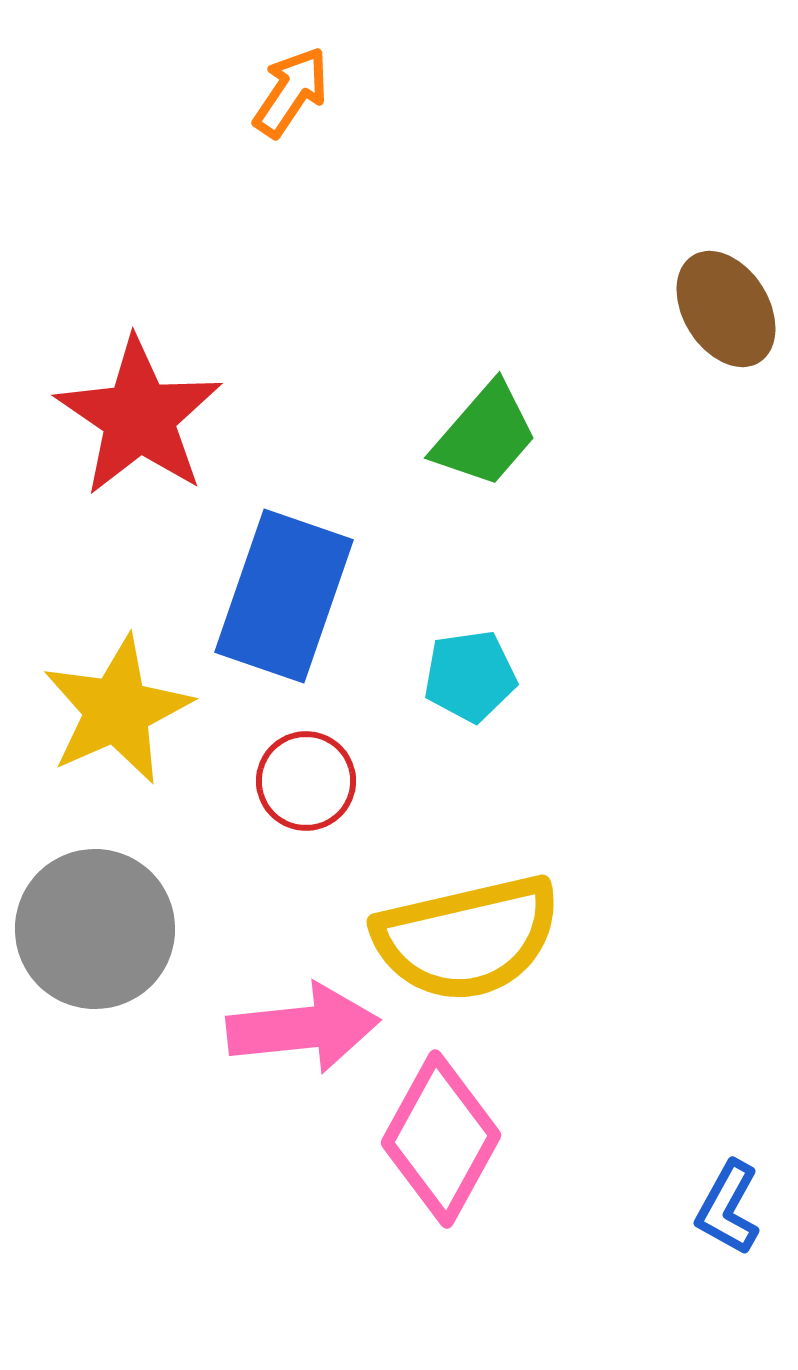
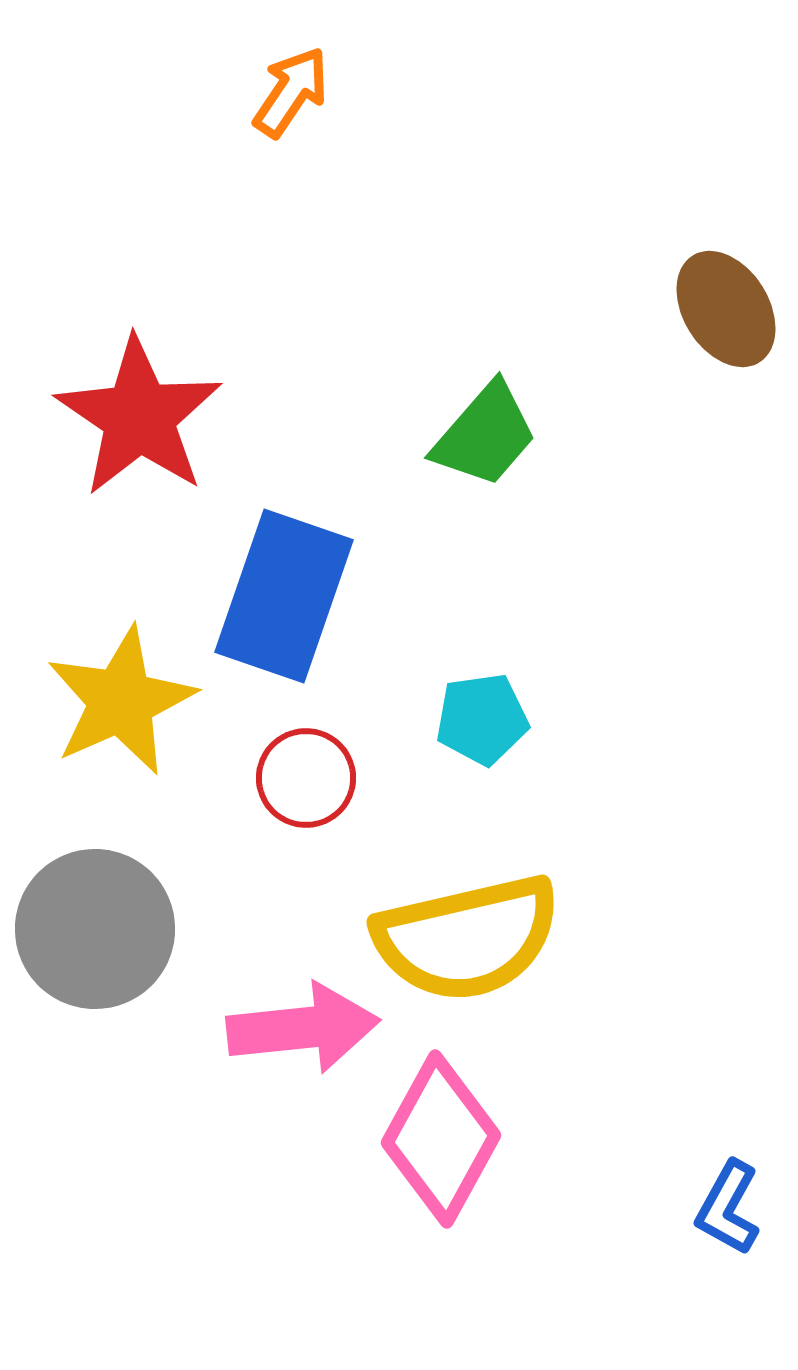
cyan pentagon: moved 12 px right, 43 px down
yellow star: moved 4 px right, 9 px up
red circle: moved 3 px up
